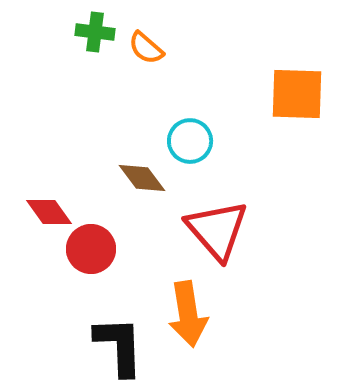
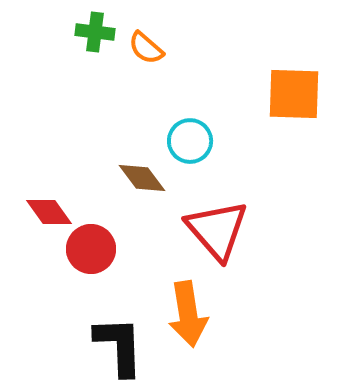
orange square: moved 3 px left
